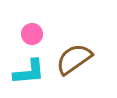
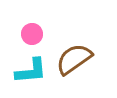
cyan L-shape: moved 2 px right, 1 px up
